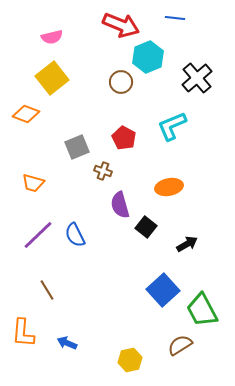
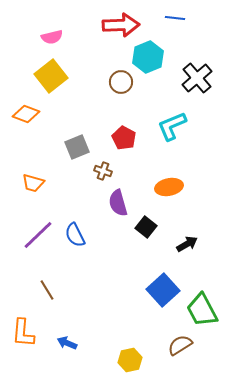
red arrow: rotated 24 degrees counterclockwise
yellow square: moved 1 px left, 2 px up
purple semicircle: moved 2 px left, 2 px up
